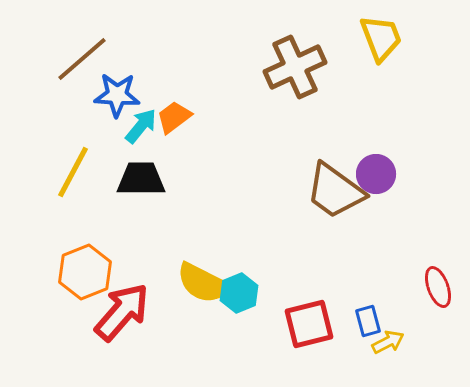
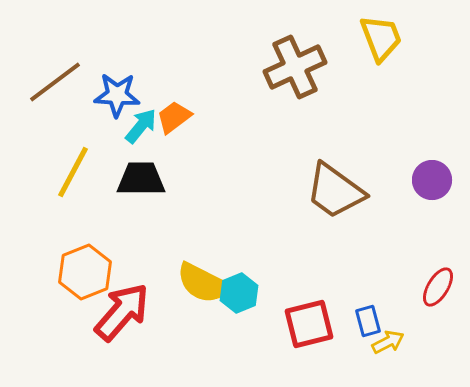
brown line: moved 27 px left, 23 px down; rotated 4 degrees clockwise
purple circle: moved 56 px right, 6 px down
red ellipse: rotated 51 degrees clockwise
